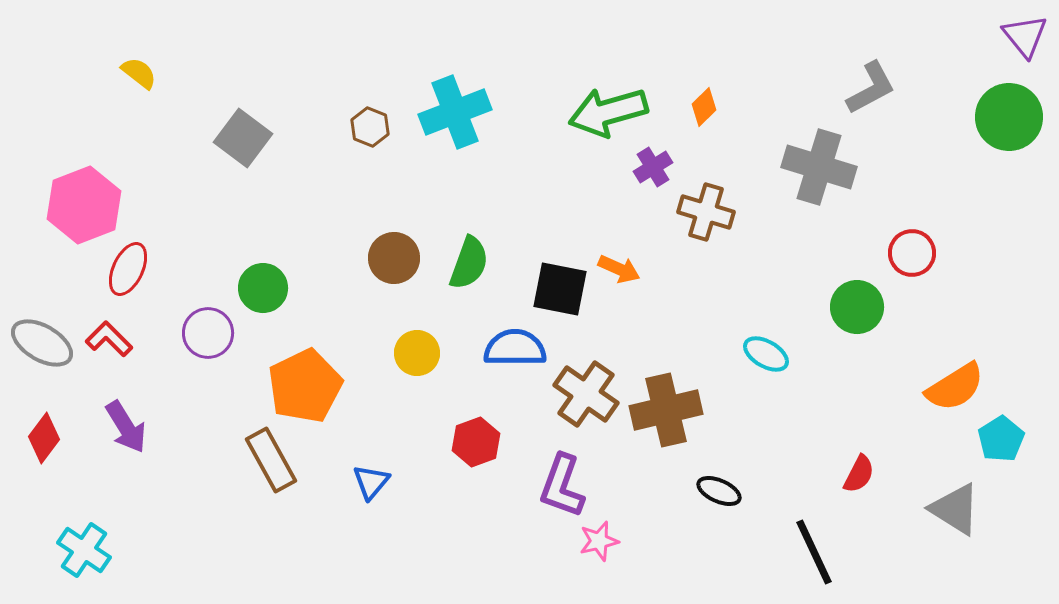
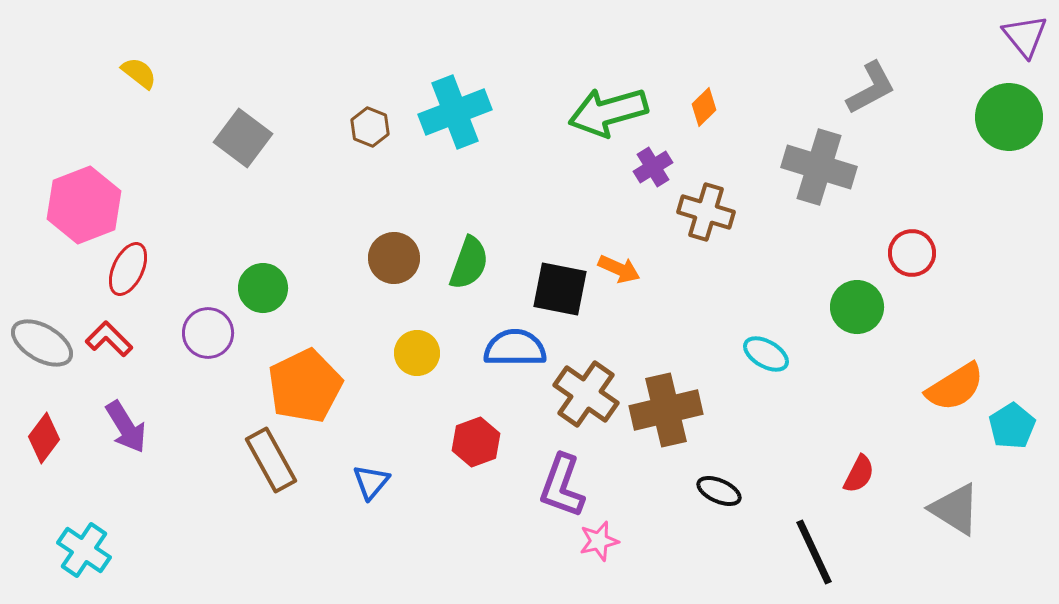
cyan pentagon at (1001, 439): moved 11 px right, 13 px up
